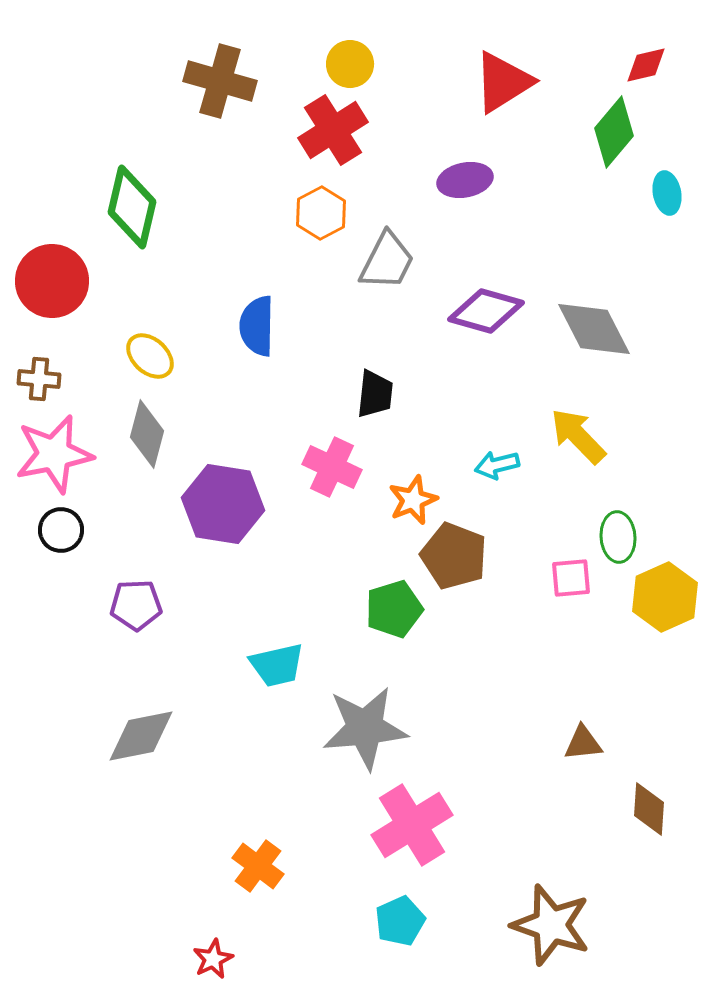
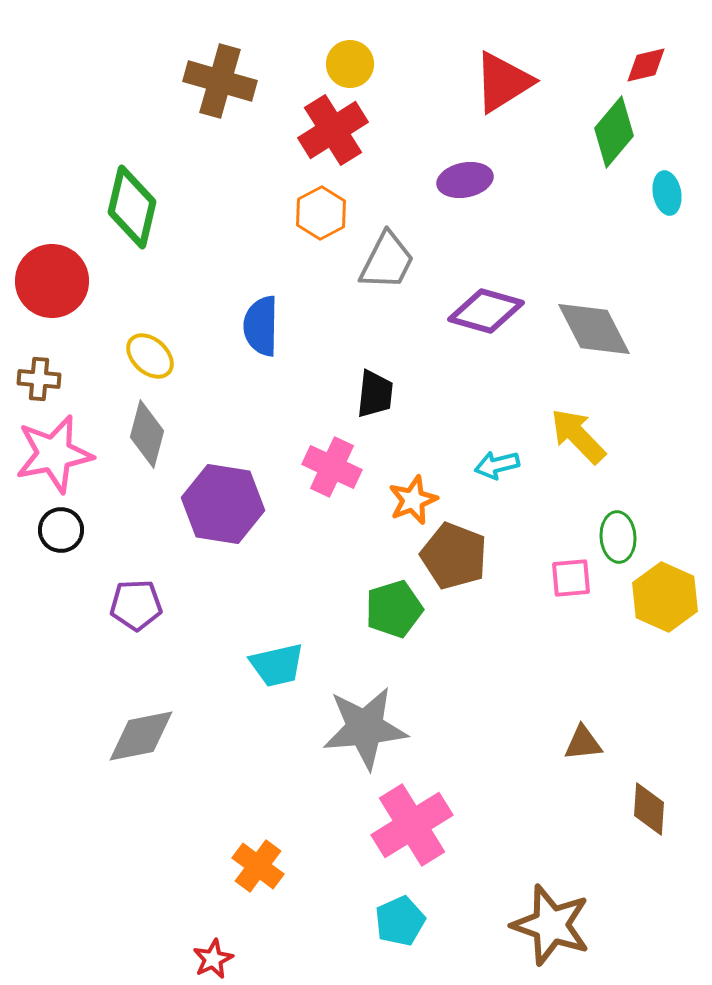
blue semicircle at (257, 326): moved 4 px right
yellow hexagon at (665, 597): rotated 12 degrees counterclockwise
